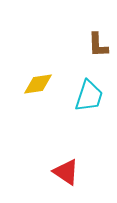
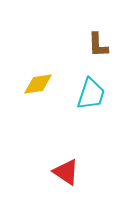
cyan trapezoid: moved 2 px right, 2 px up
